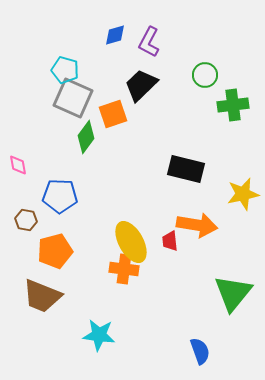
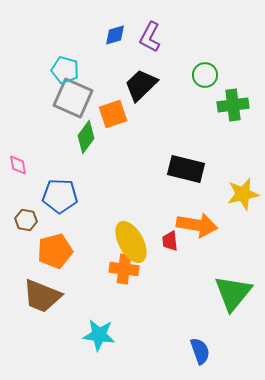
purple L-shape: moved 1 px right, 5 px up
